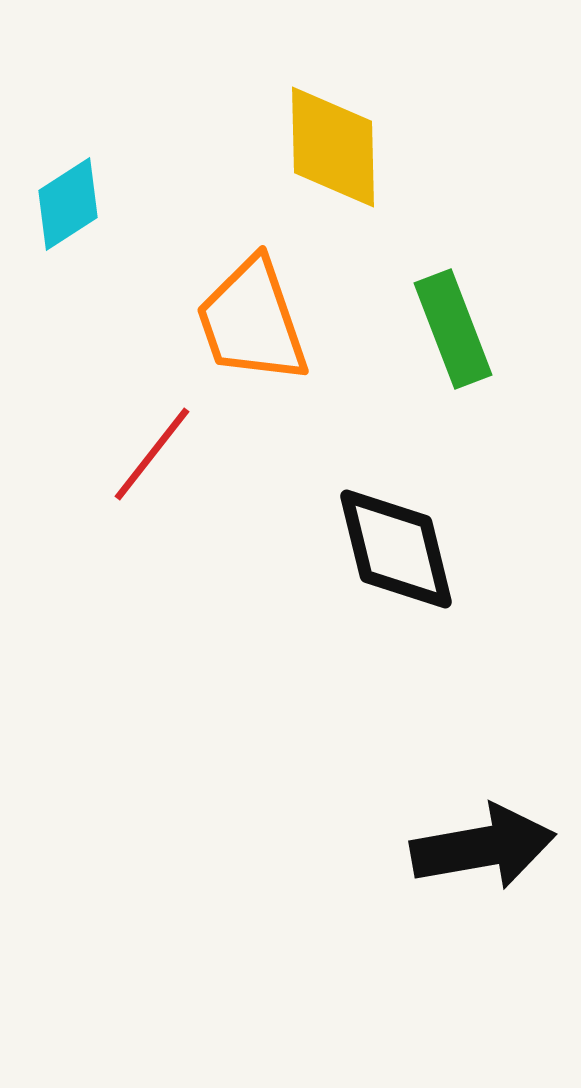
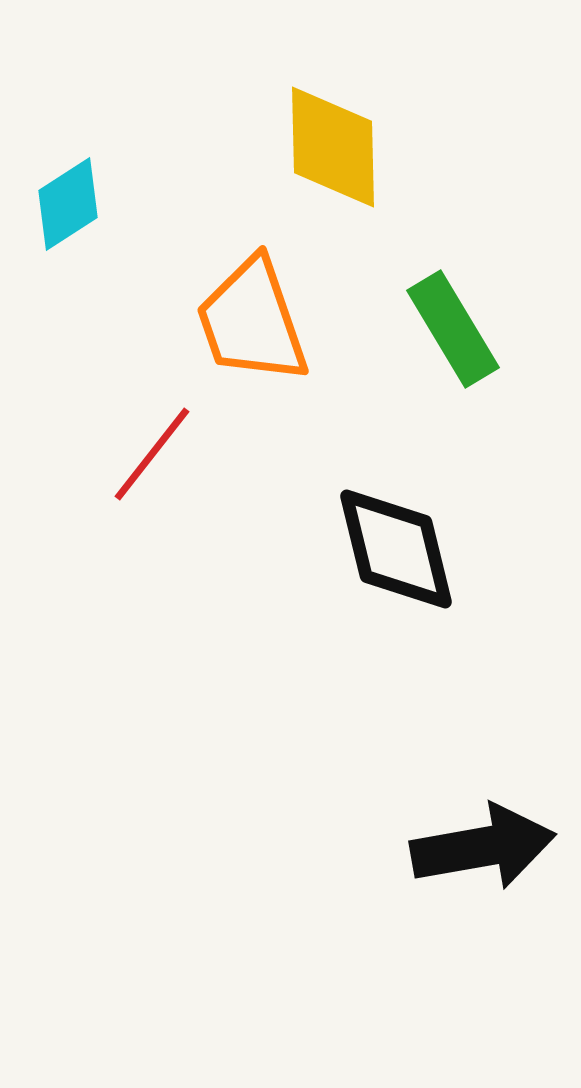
green rectangle: rotated 10 degrees counterclockwise
